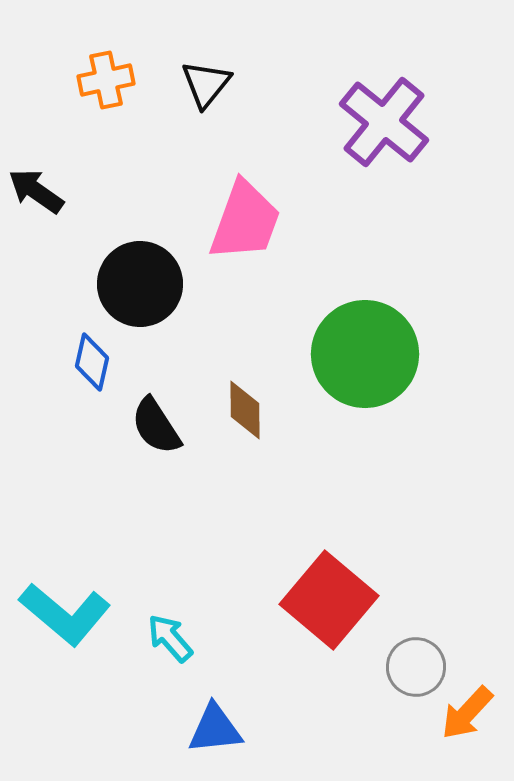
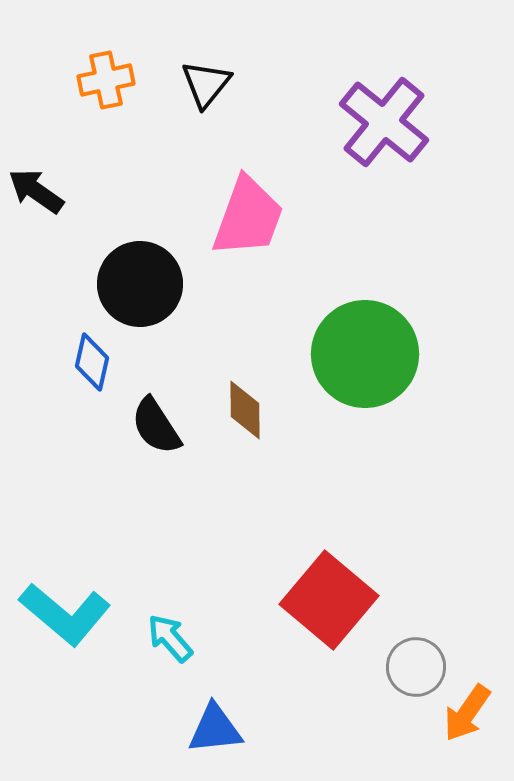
pink trapezoid: moved 3 px right, 4 px up
orange arrow: rotated 8 degrees counterclockwise
